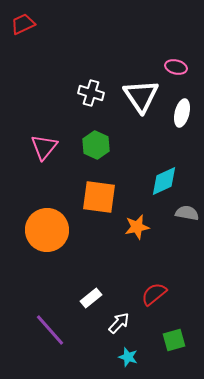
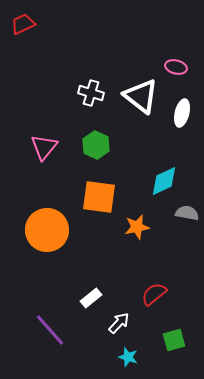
white triangle: rotated 18 degrees counterclockwise
